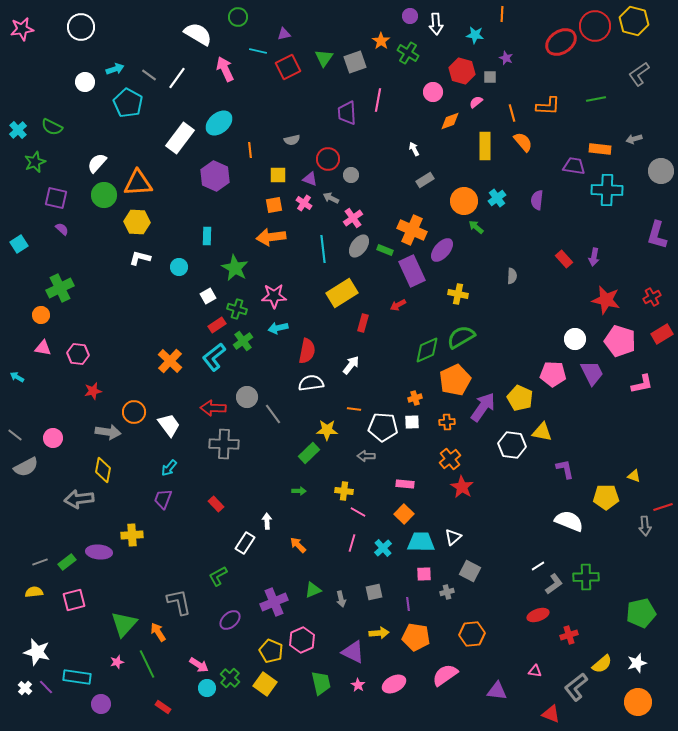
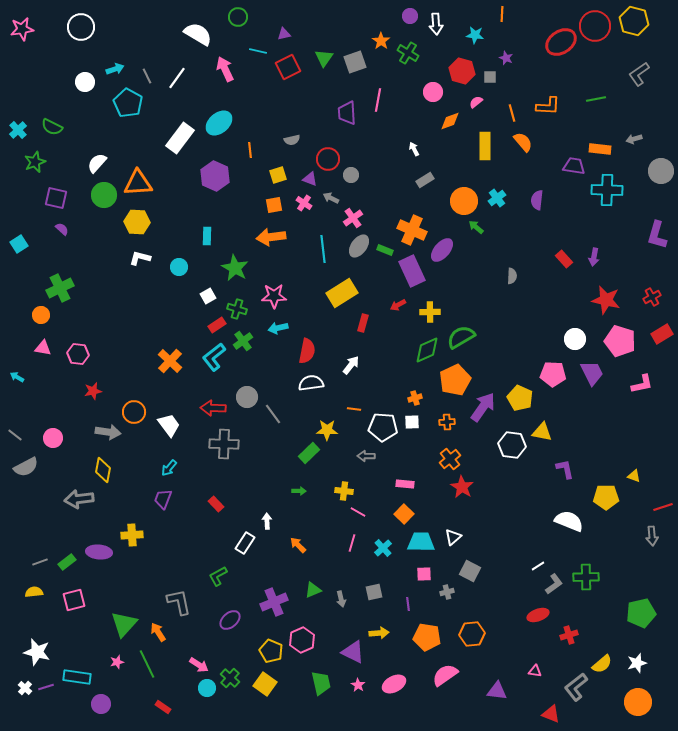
gray line at (149, 75): moved 2 px left, 1 px down; rotated 28 degrees clockwise
yellow square at (278, 175): rotated 18 degrees counterclockwise
yellow cross at (458, 294): moved 28 px left, 18 px down; rotated 12 degrees counterclockwise
gray arrow at (645, 526): moved 7 px right, 10 px down
orange pentagon at (416, 637): moved 11 px right
purple line at (46, 687): rotated 63 degrees counterclockwise
